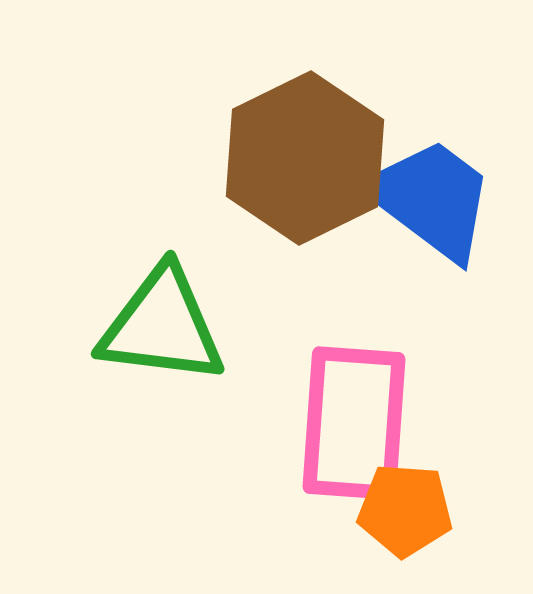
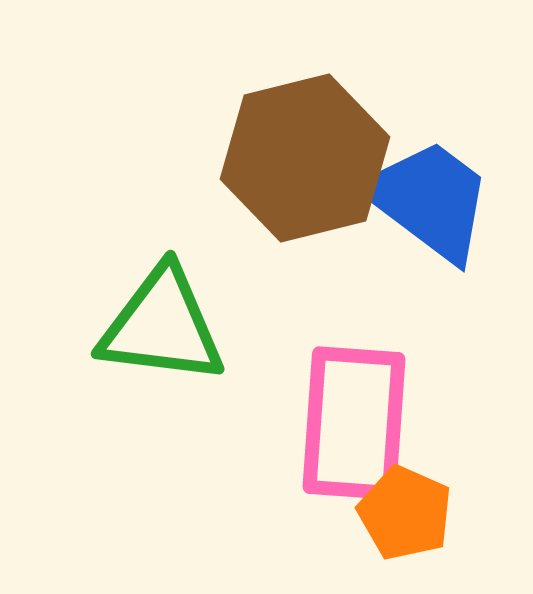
brown hexagon: rotated 12 degrees clockwise
blue trapezoid: moved 2 px left, 1 px down
orange pentagon: moved 3 px down; rotated 20 degrees clockwise
